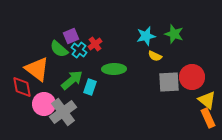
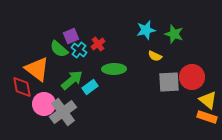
cyan star: moved 6 px up
red cross: moved 3 px right
cyan rectangle: rotated 35 degrees clockwise
yellow triangle: moved 1 px right
orange rectangle: moved 1 px left, 1 px up; rotated 48 degrees counterclockwise
